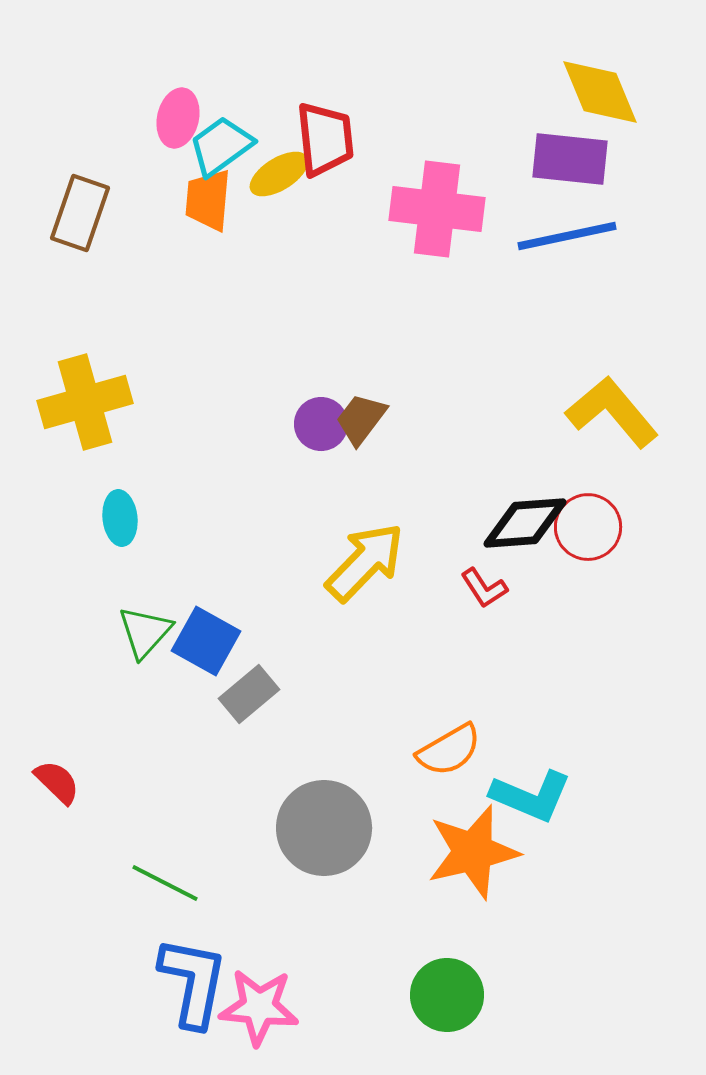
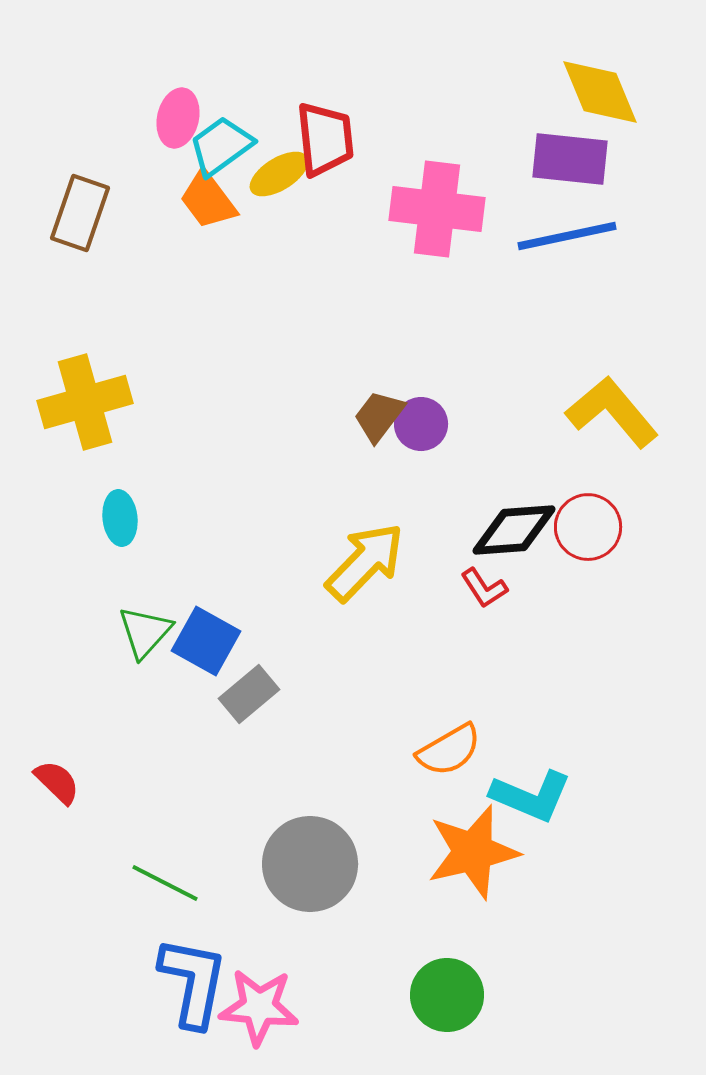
orange trapezoid: rotated 42 degrees counterclockwise
brown trapezoid: moved 18 px right, 3 px up
purple circle: moved 100 px right
black diamond: moved 11 px left, 7 px down
gray circle: moved 14 px left, 36 px down
